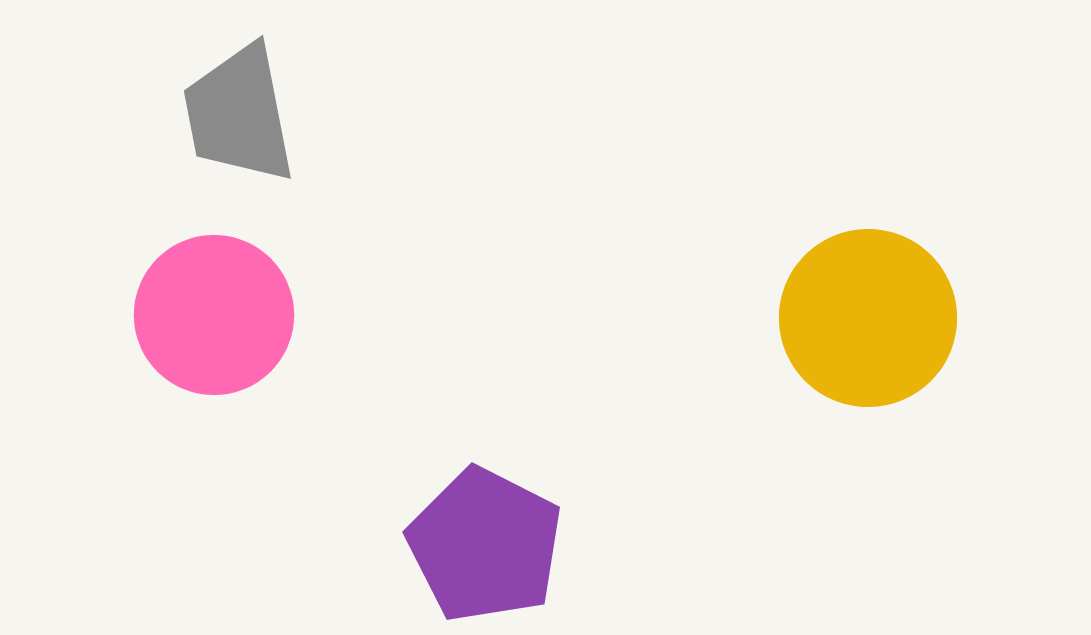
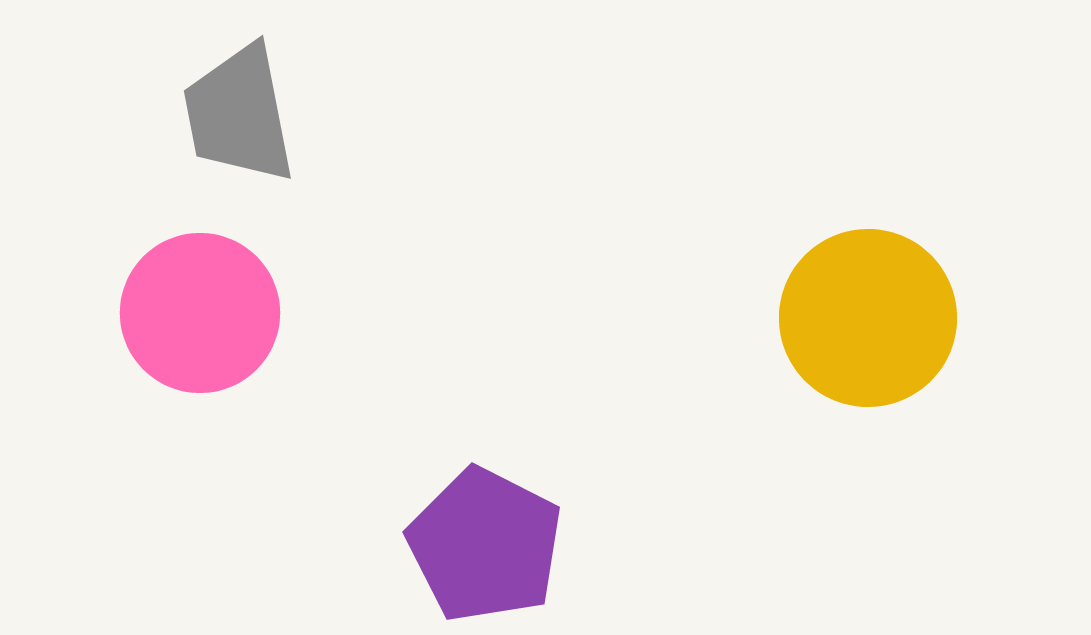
pink circle: moved 14 px left, 2 px up
